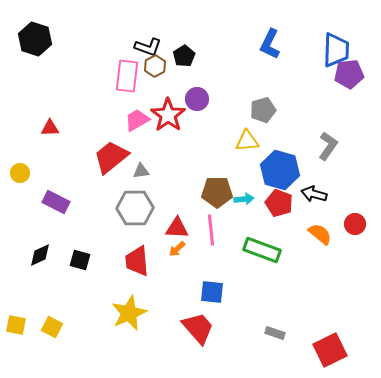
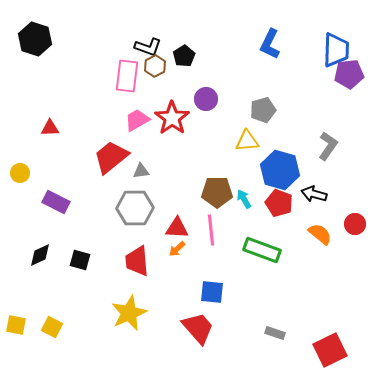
purple circle at (197, 99): moved 9 px right
red star at (168, 115): moved 4 px right, 3 px down
cyan arrow at (244, 199): rotated 114 degrees counterclockwise
